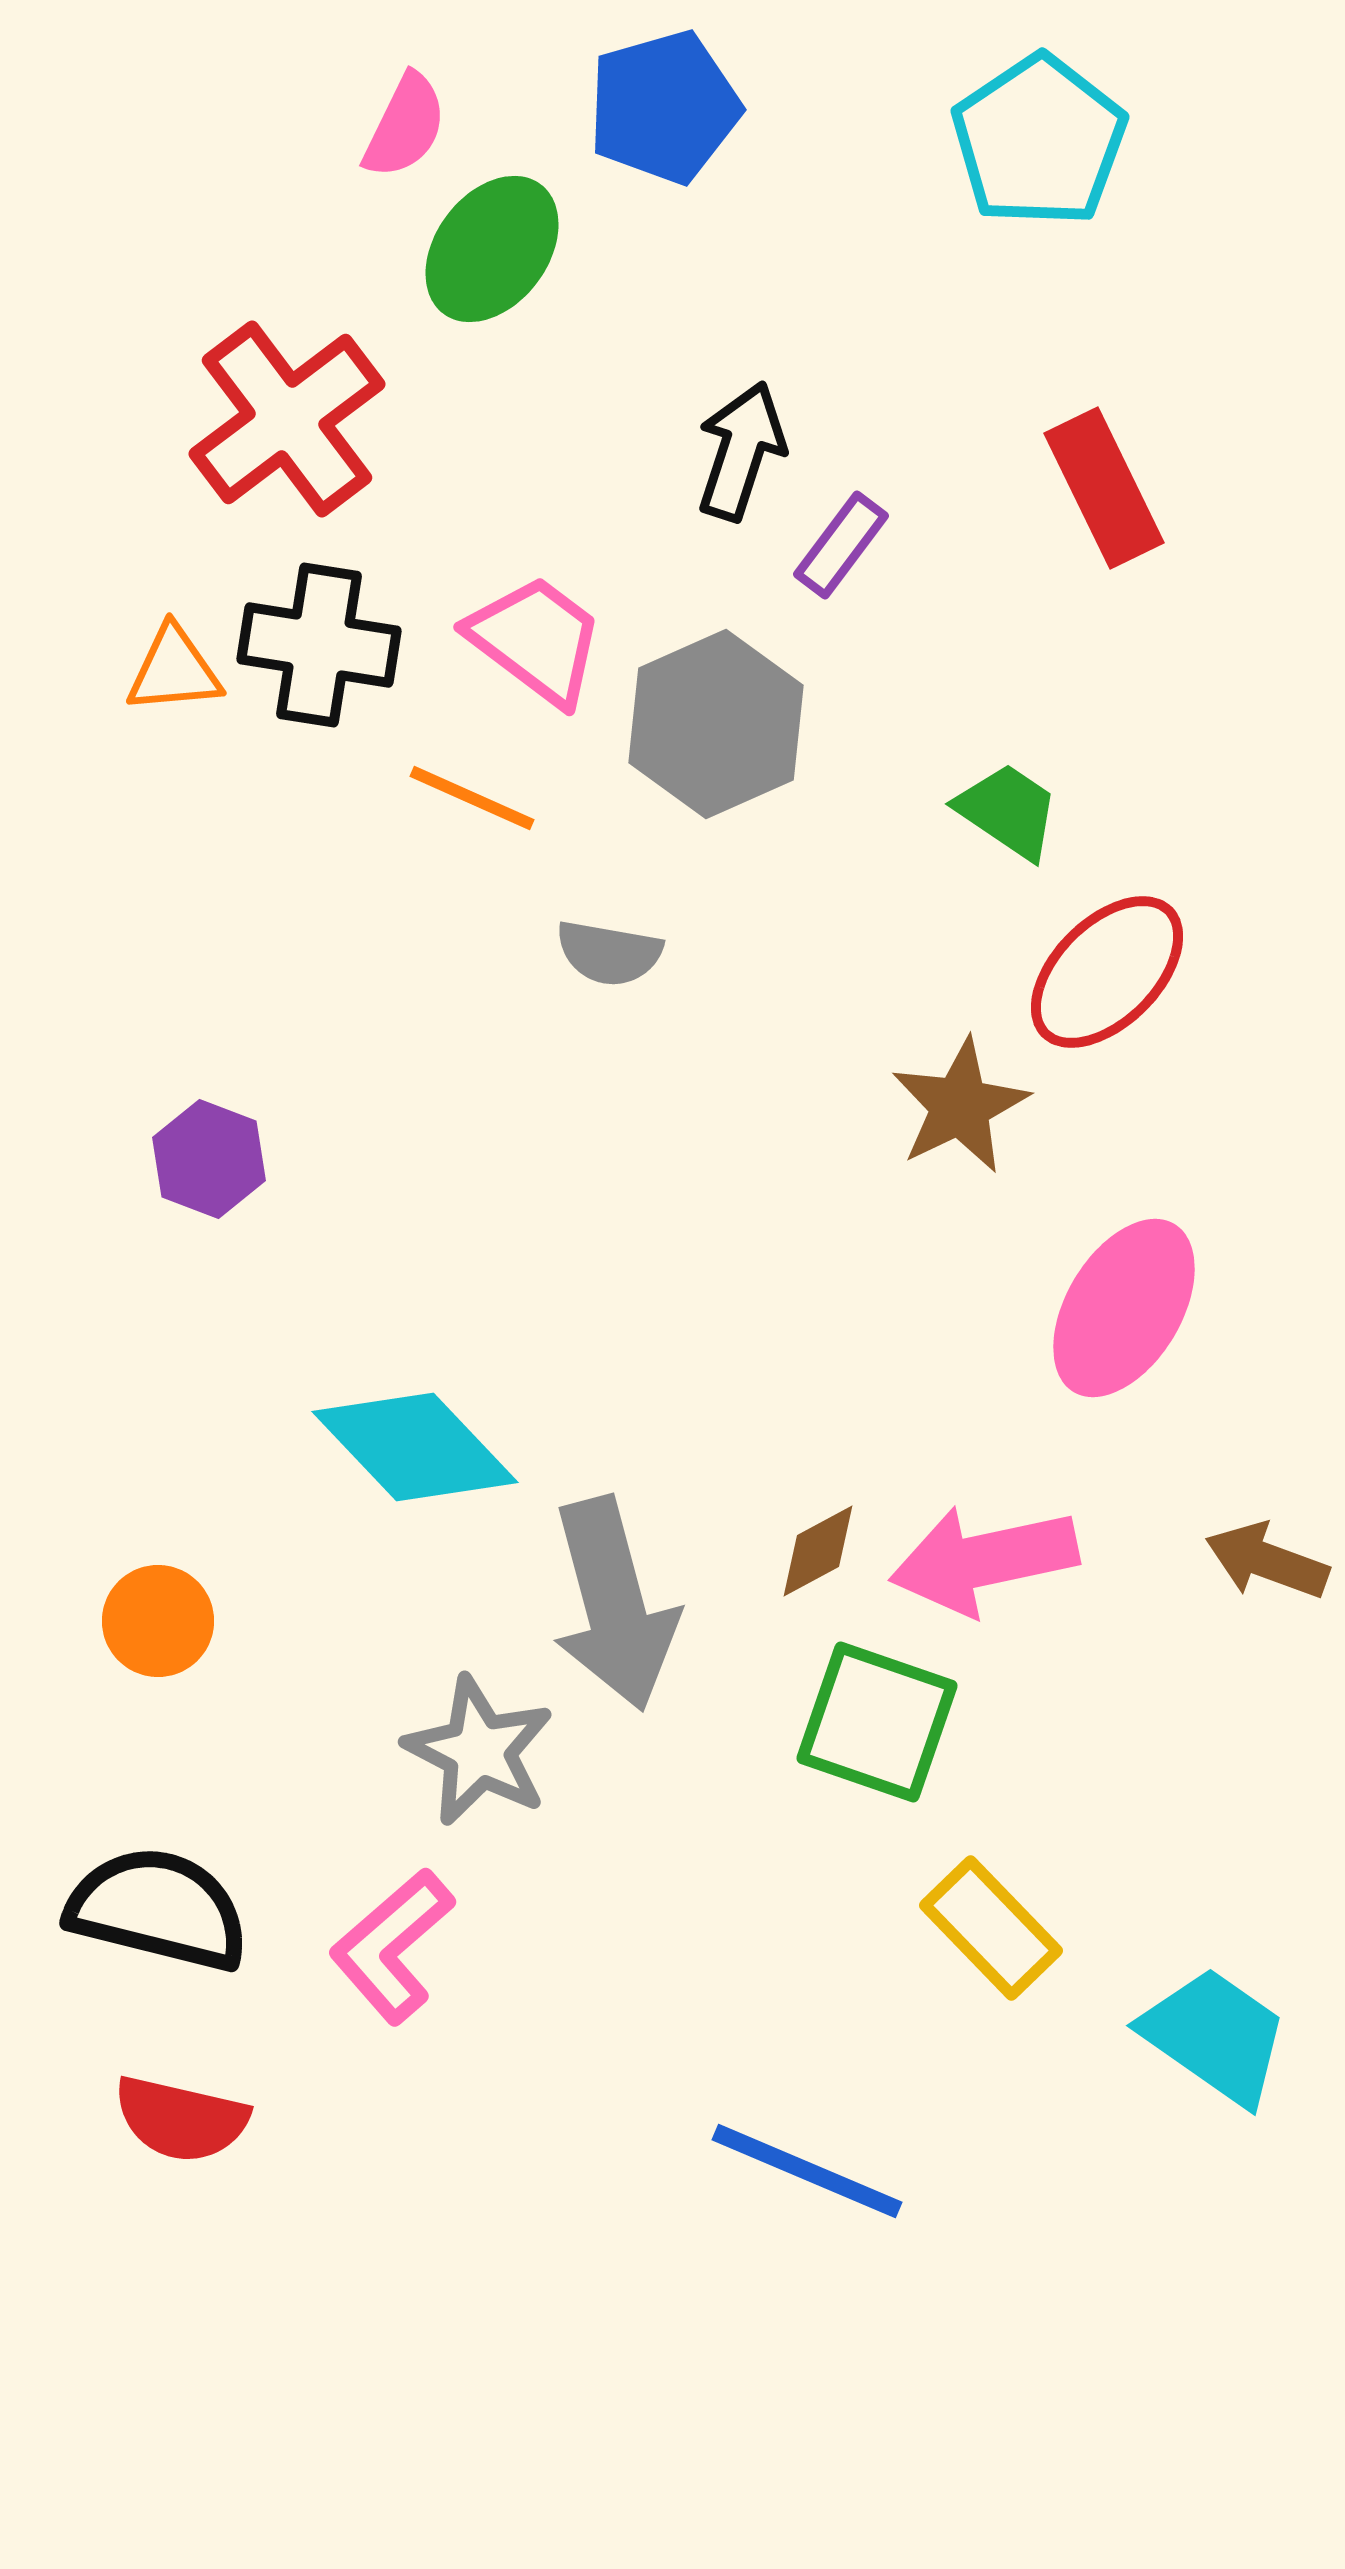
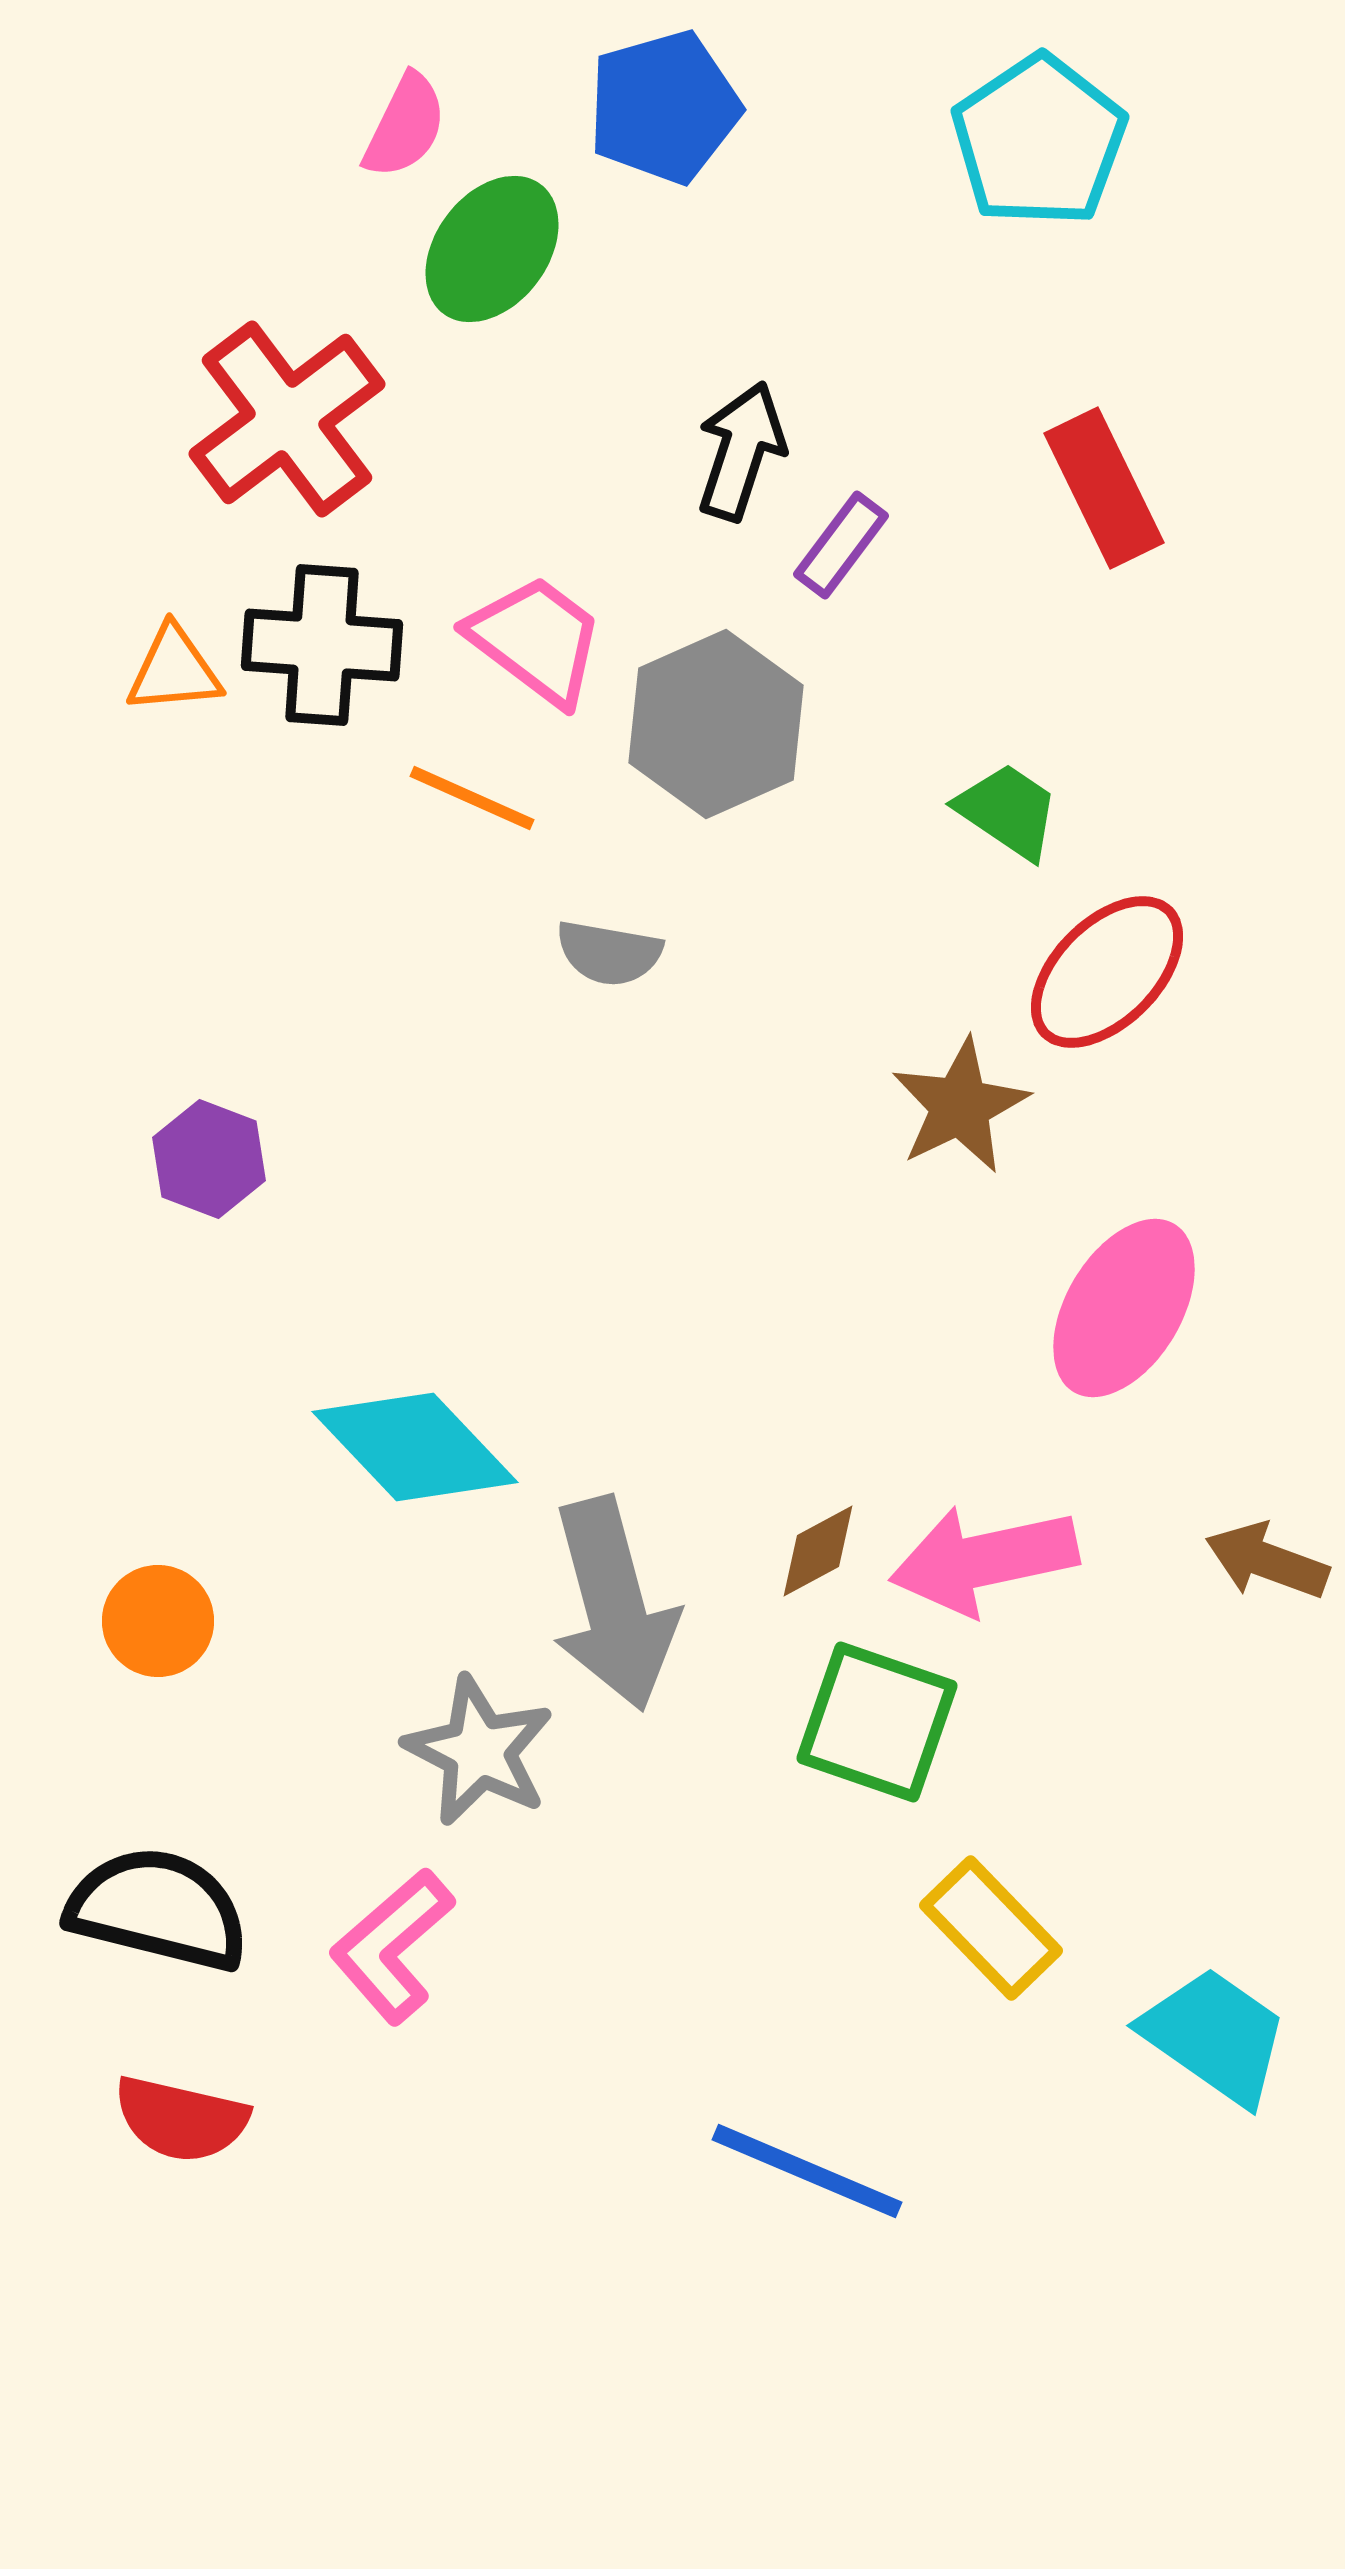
black cross: moved 3 px right; rotated 5 degrees counterclockwise
